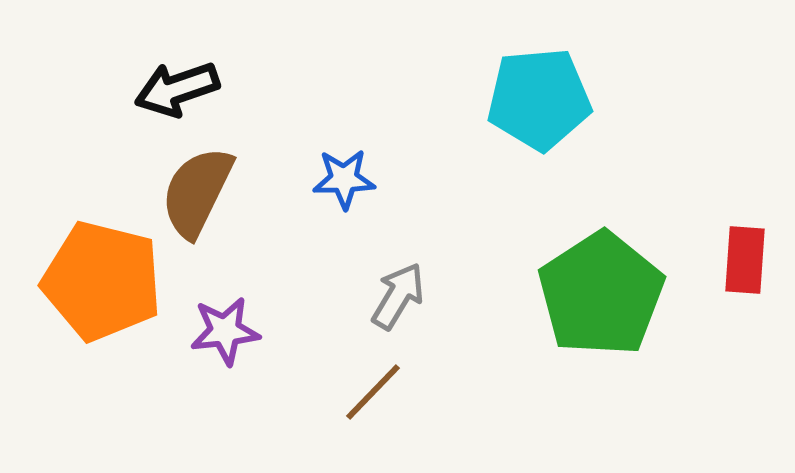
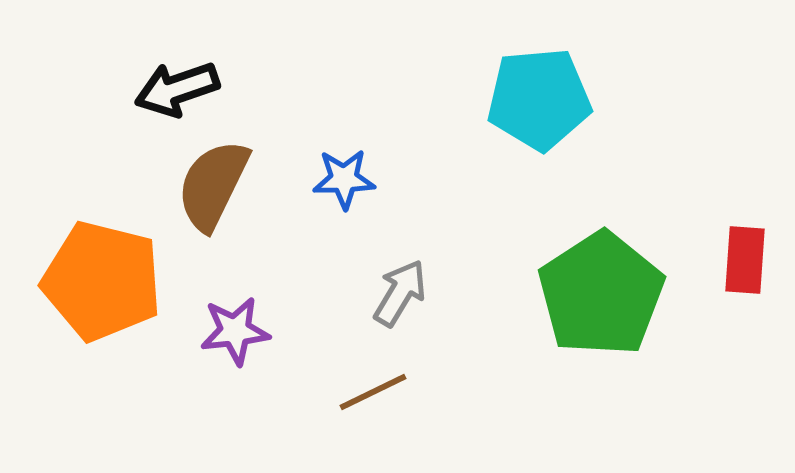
brown semicircle: moved 16 px right, 7 px up
gray arrow: moved 2 px right, 3 px up
purple star: moved 10 px right
brown line: rotated 20 degrees clockwise
